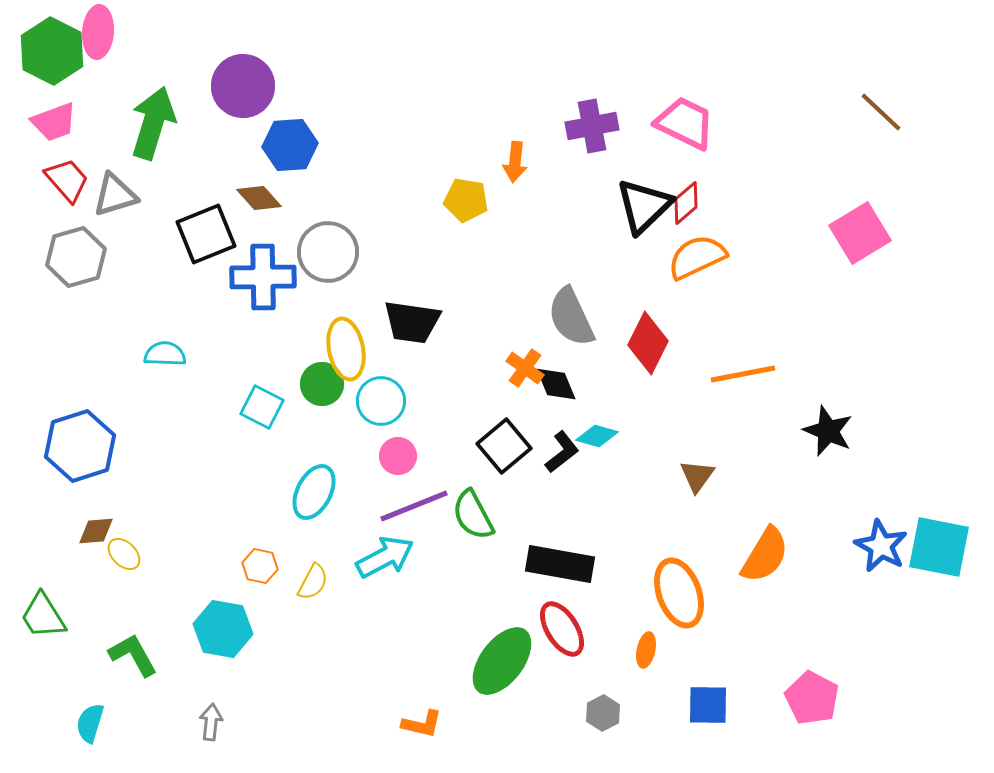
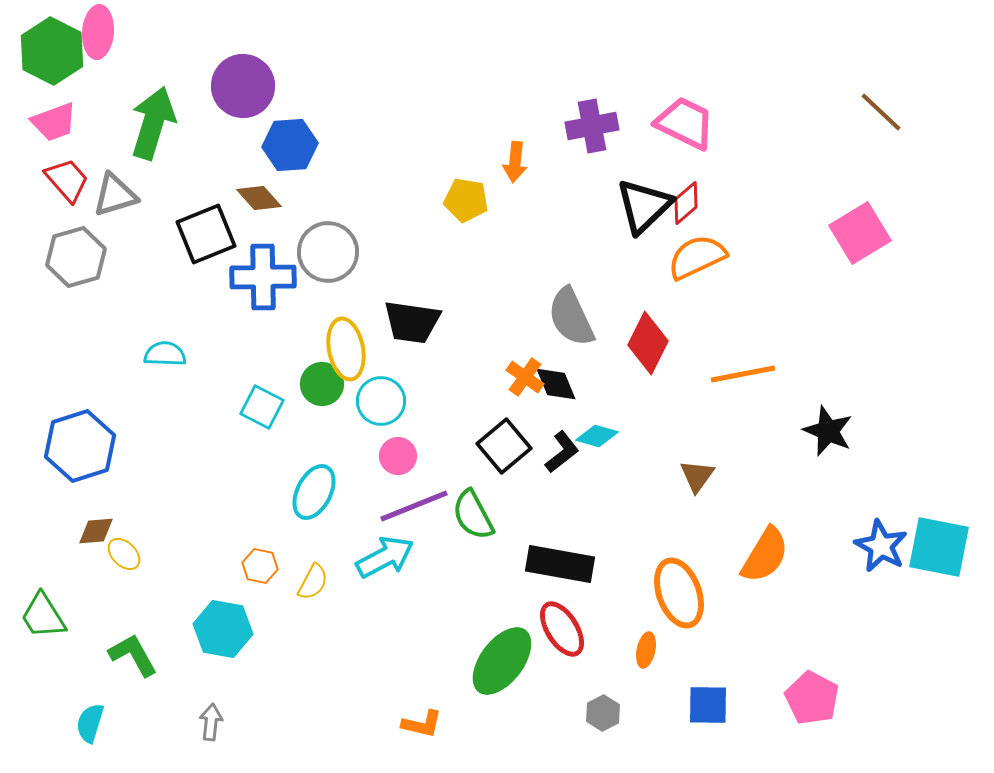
orange cross at (525, 368): moved 9 px down
